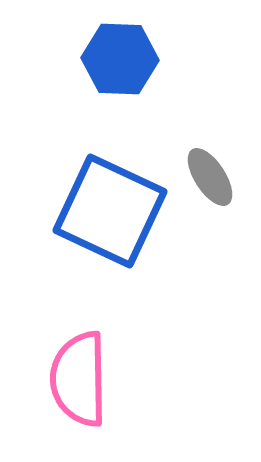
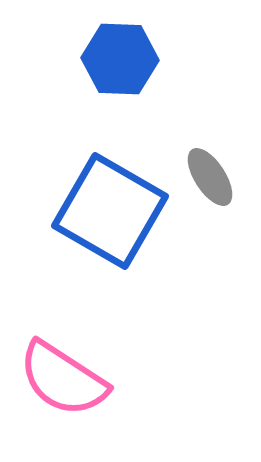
blue square: rotated 5 degrees clockwise
pink semicircle: moved 16 px left; rotated 56 degrees counterclockwise
